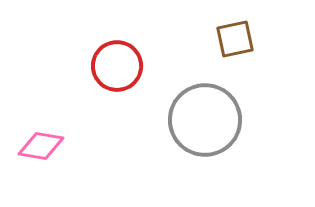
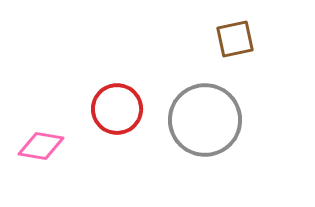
red circle: moved 43 px down
